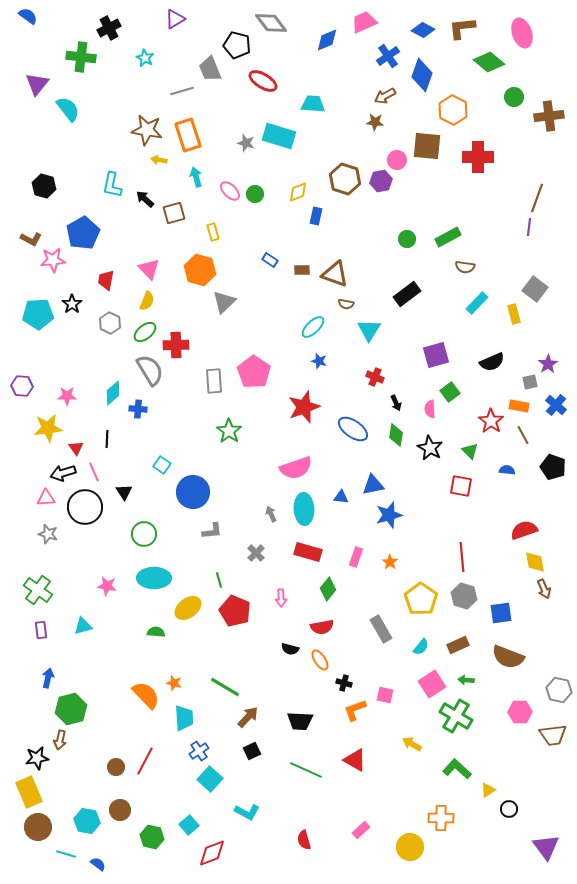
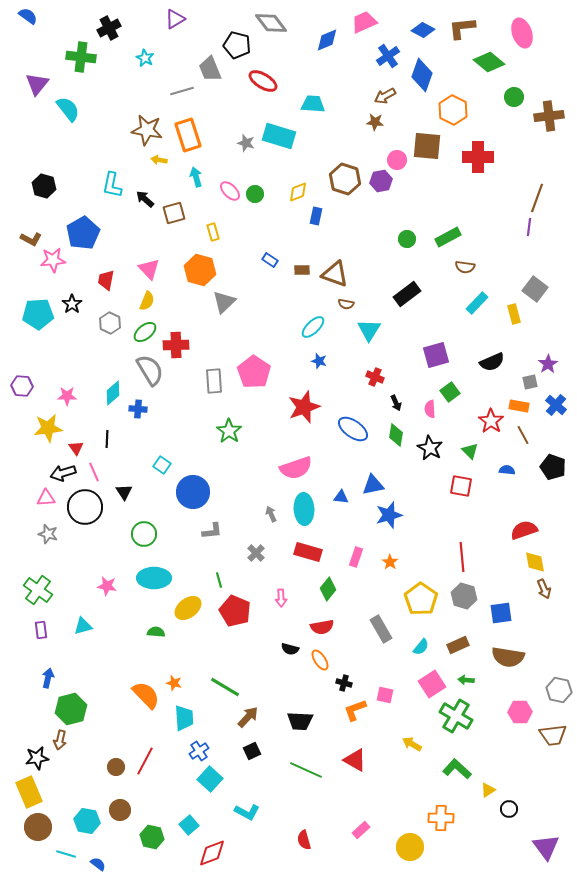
brown semicircle at (508, 657): rotated 12 degrees counterclockwise
